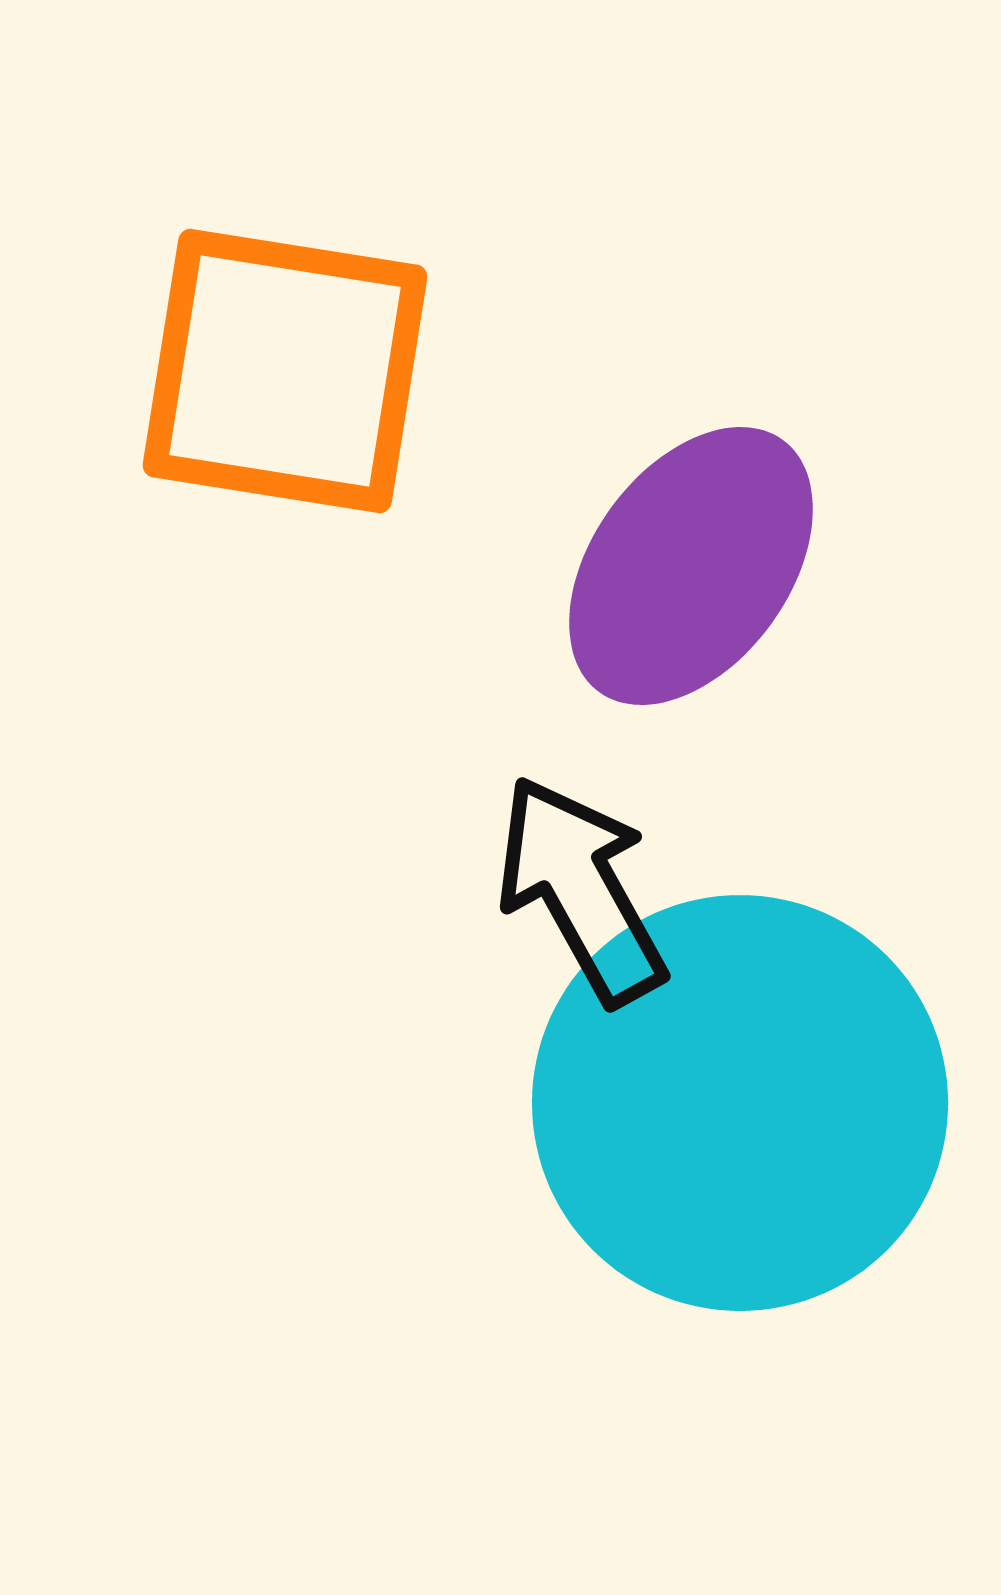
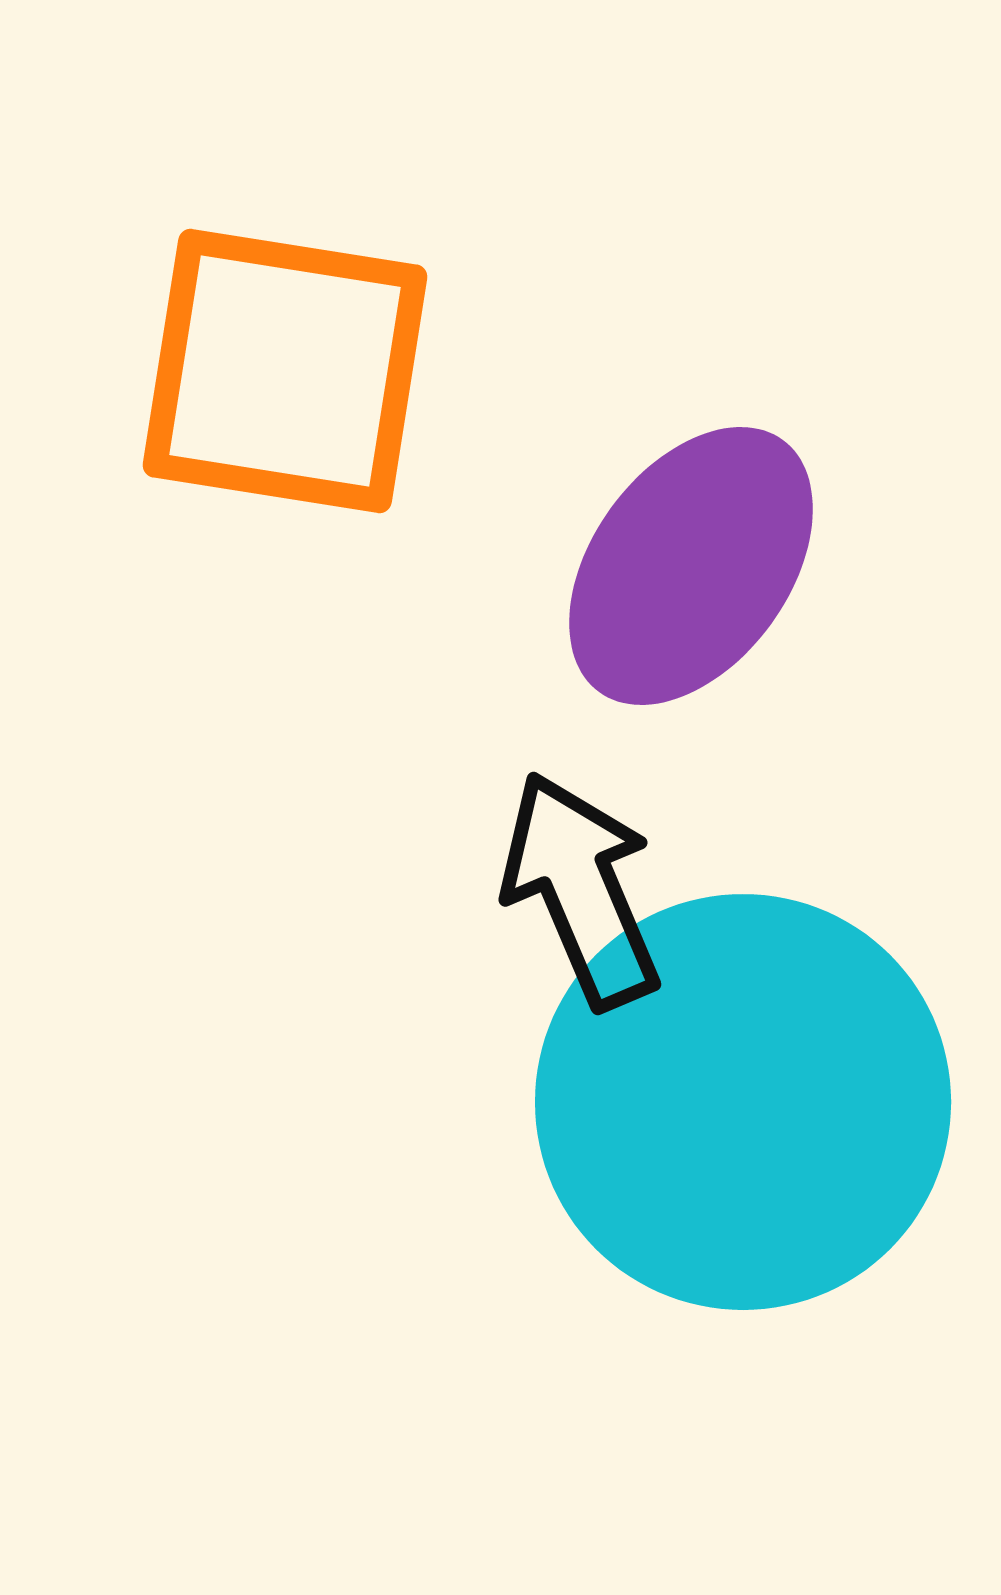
black arrow: rotated 6 degrees clockwise
cyan circle: moved 3 px right, 1 px up
